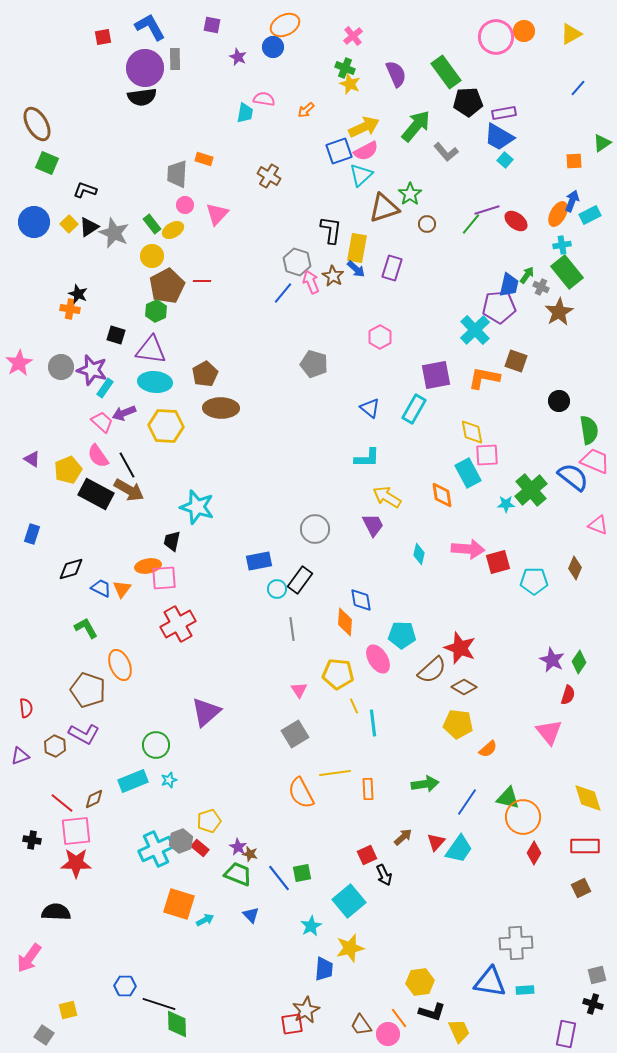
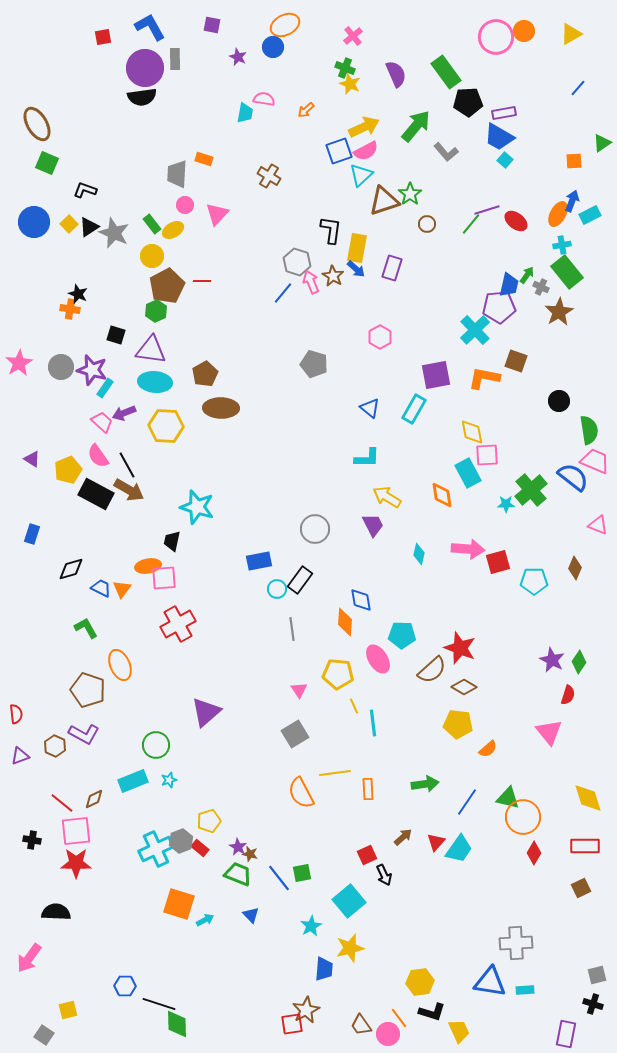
brown triangle at (384, 208): moved 7 px up
red semicircle at (26, 708): moved 10 px left, 6 px down
